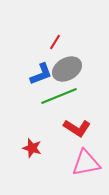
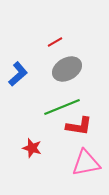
red line: rotated 28 degrees clockwise
blue L-shape: moved 23 px left; rotated 20 degrees counterclockwise
green line: moved 3 px right, 11 px down
red L-shape: moved 2 px right, 2 px up; rotated 24 degrees counterclockwise
